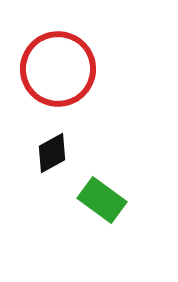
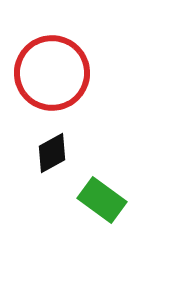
red circle: moved 6 px left, 4 px down
